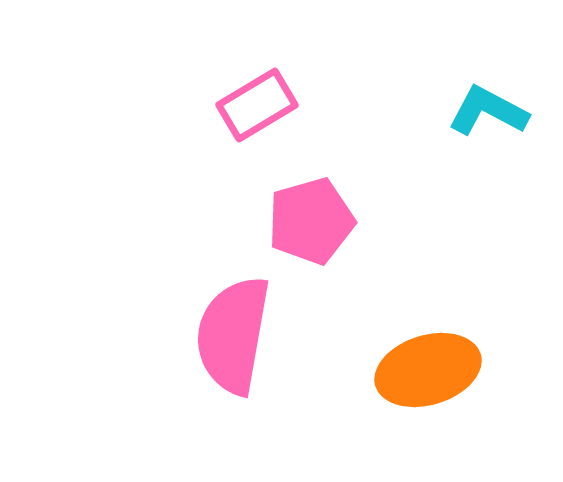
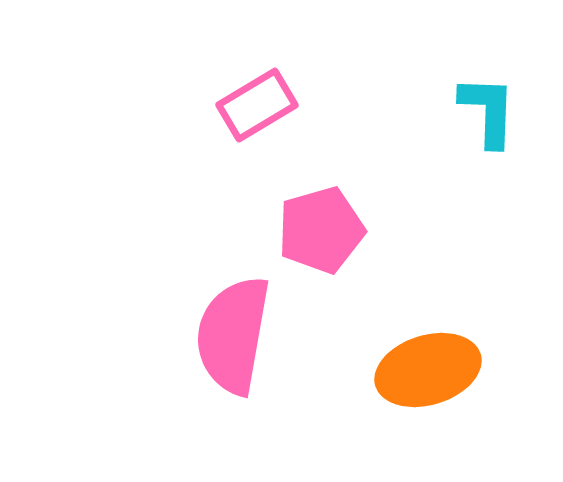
cyan L-shape: rotated 64 degrees clockwise
pink pentagon: moved 10 px right, 9 px down
